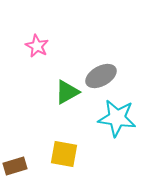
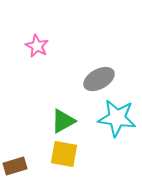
gray ellipse: moved 2 px left, 3 px down
green triangle: moved 4 px left, 29 px down
